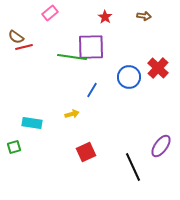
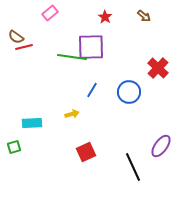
brown arrow: rotated 32 degrees clockwise
blue circle: moved 15 px down
cyan rectangle: rotated 12 degrees counterclockwise
